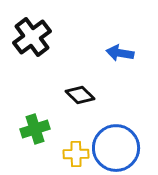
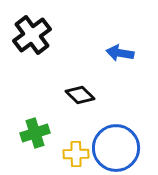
black cross: moved 2 px up
green cross: moved 4 px down
